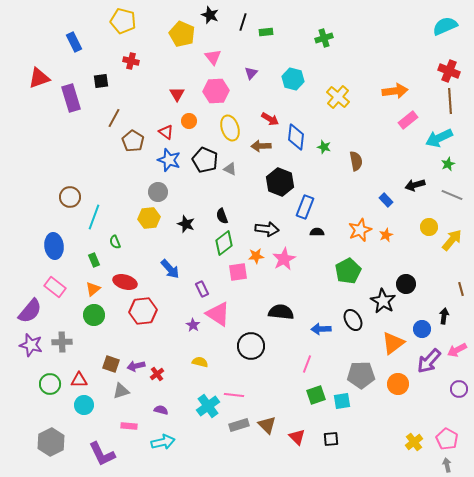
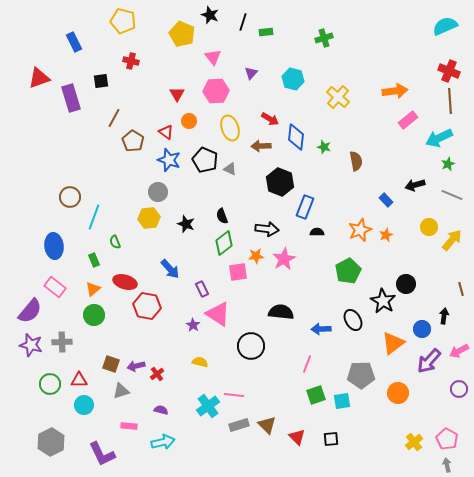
red hexagon at (143, 311): moved 4 px right, 5 px up; rotated 16 degrees clockwise
pink arrow at (457, 350): moved 2 px right, 1 px down
orange circle at (398, 384): moved 9 px down
